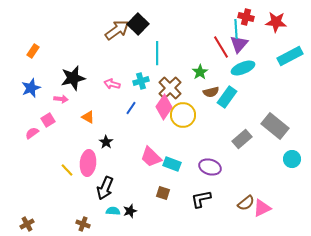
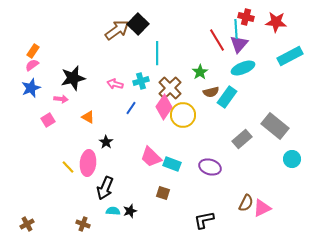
red line at (221, 47): moved 4 px left, 7 px up
pink arrow at (112, 84): moved 3 px right
pink semicircle at (32, 133): moved 68 px up
yellow line at (67, 170): moved 1 px right, 3 px up
black L-shape at (201, 199): moved 3 px right, 21 px down
brown semicircle at (246, 203): rotated 24 degrees counterclockwise
